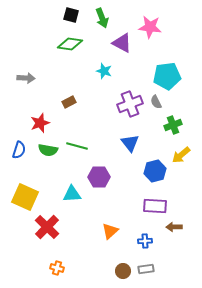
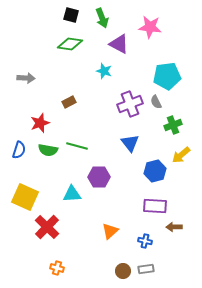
purple triangle: moved 3 px left, 1 px down
blue cross: rotated 16 degrees clockwise
